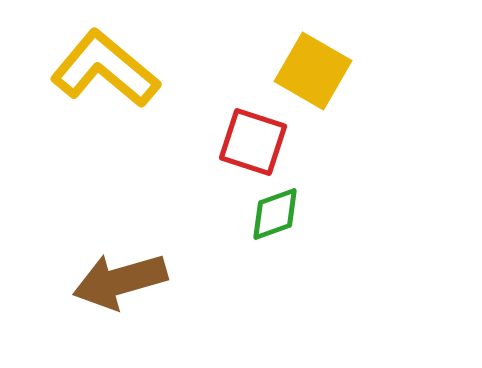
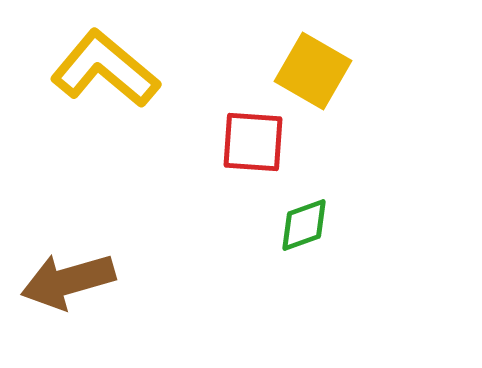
red square: rotated 14 degrees counterclockwise
green diamond: moved 29 px right, 11 px down
brown arrow: moved 52 px left
